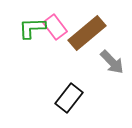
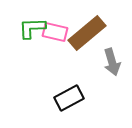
pink rectangle: moved 5 px down; rotated 40 degrees counterclockwise
gray arrow: rotated 28 degrees clockwise
black rectangle: rotated 24 degrees clockwise
